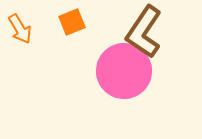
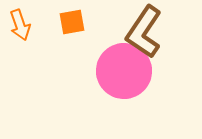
orange square: rotated 12 degrees clockwise
orange arrow: moved 4 px up; rotated 12 degrees clockwise
